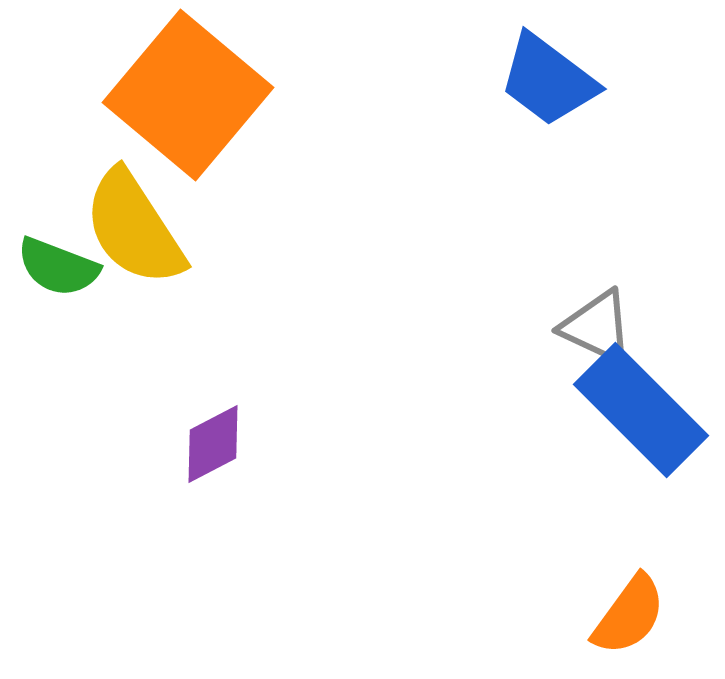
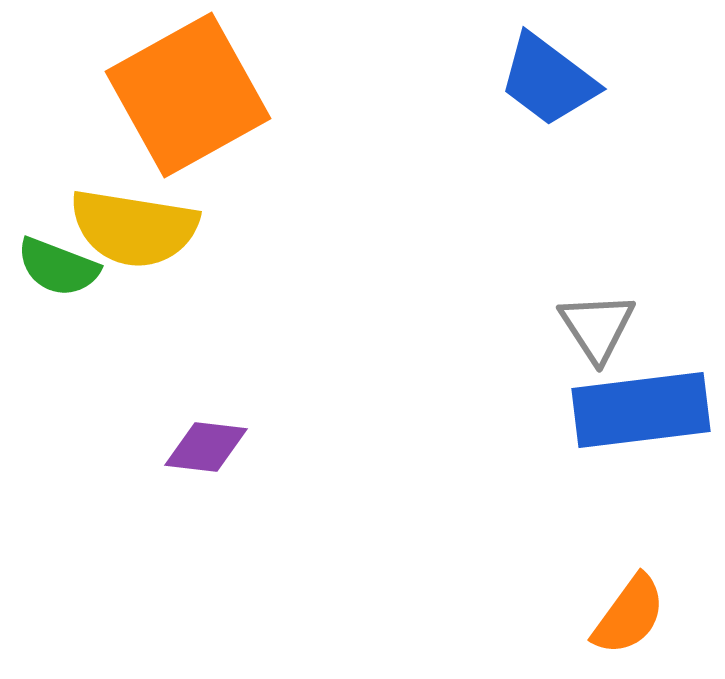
orange square: rotated 21 degrees clockwise
yellow semicircle: rotated 48 degrees counterclockwise
gray triangle: rotated 32 degrees clockwise
blue rectangle: rotated 52 degrees counterclockwise
purple diamond: moved 7 px left, 3 px down; rotated 34 degrees clockwise
